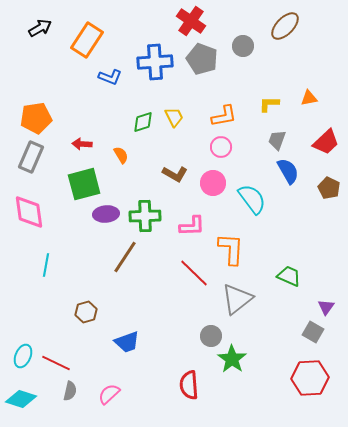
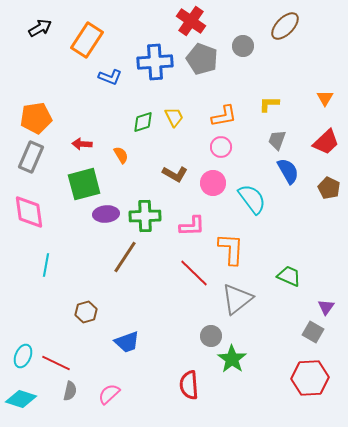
orange triangle at (309, 98): moved 16 px right; rotated 48 degrees counterclockwise
